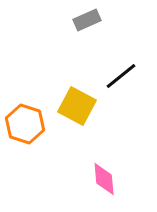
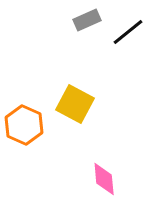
black line: moved 7 px right, 44 px up
yellow square: moved 2 px left, 2 px up
orange hexagon: moved 1 px left, 1 px down; rotated 6 degrees clockwise
